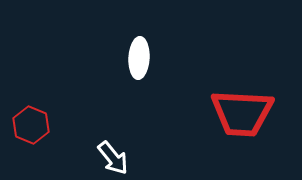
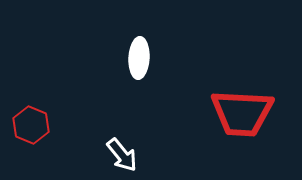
white arrow: moved 9 px right, 3 px up
